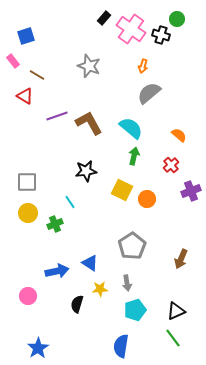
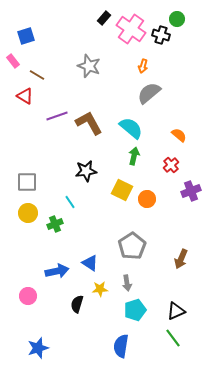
blue star: rotated 15 degrees clockwise
